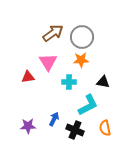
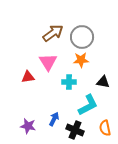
purple star: rotated 14 degrees clockwise
